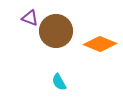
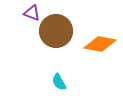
purple triangle: moved 2 px right, 5 px up
orange diamond: rotated 12 degrees counterclockwise
